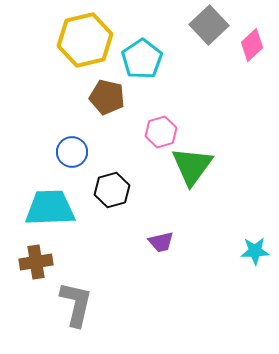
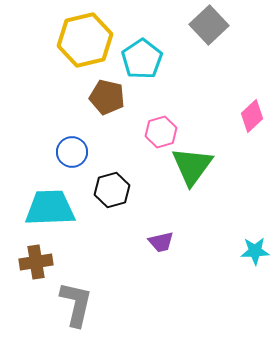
pink diamond: moved 71 px down
